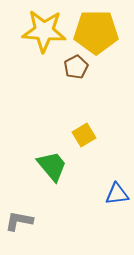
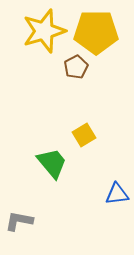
yellow star: rotated 21 degrees counterclockwise
green trapezoid: moved 3 px up
